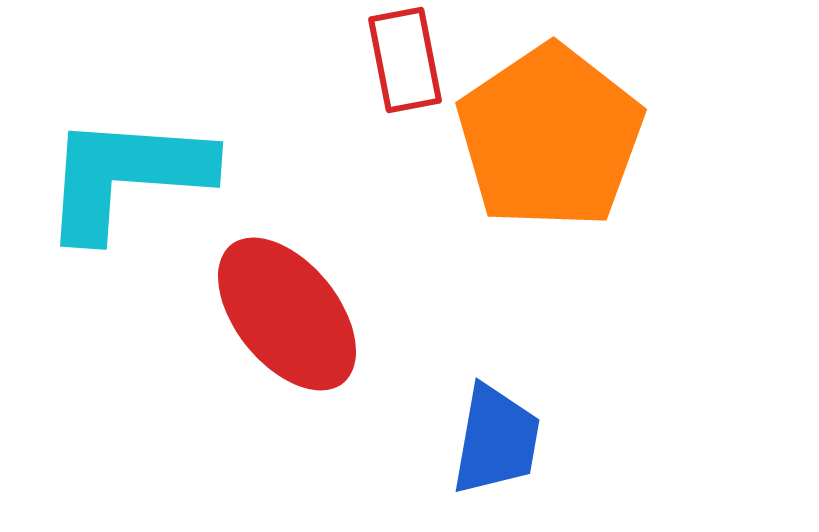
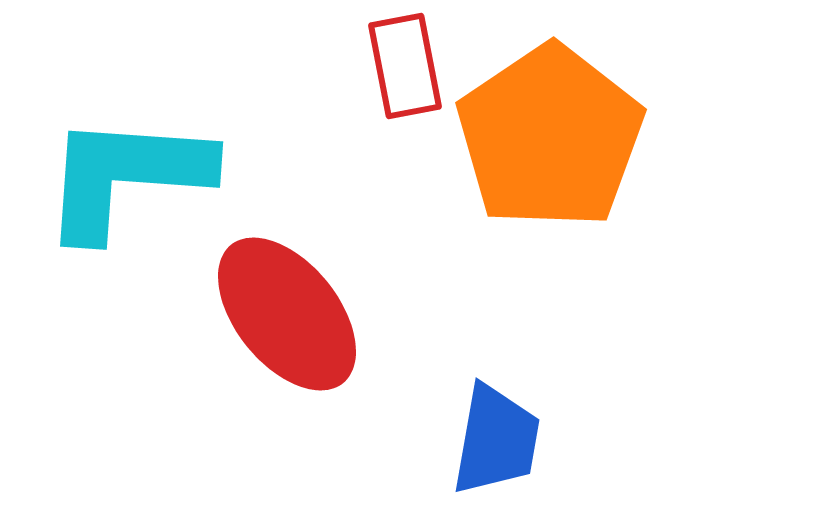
red rectangle: moved 6 px down
